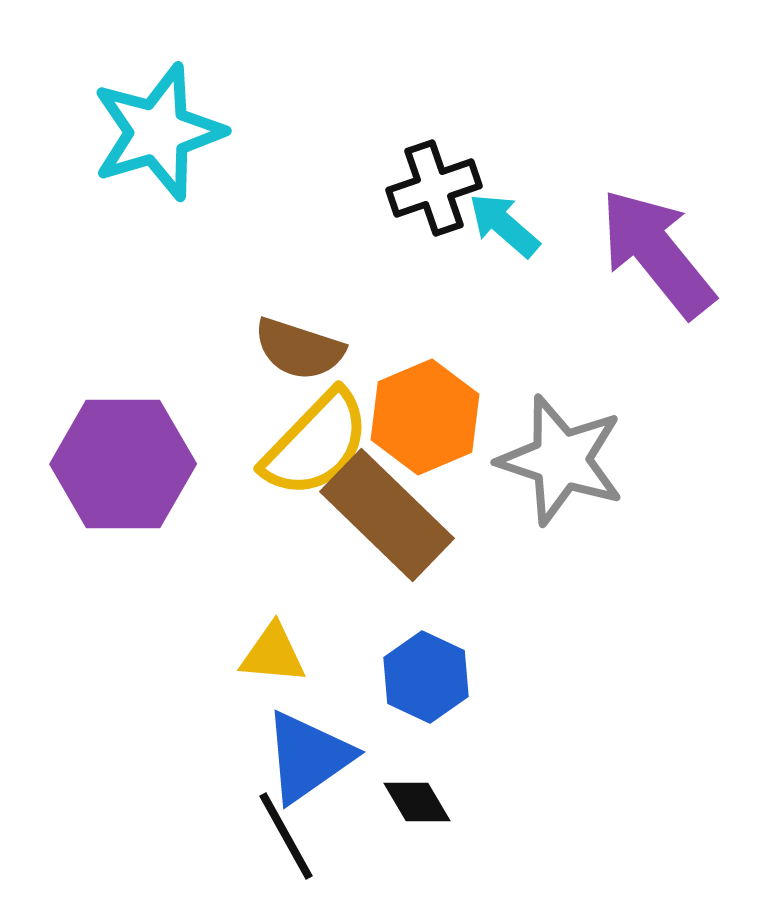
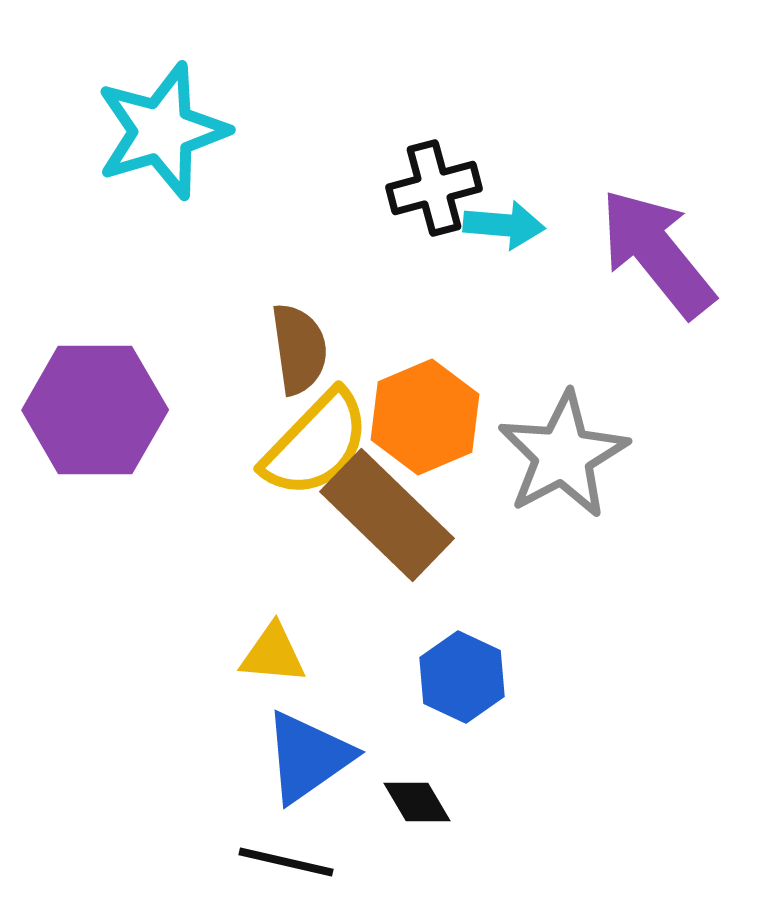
cyan star: moved 4 px right, 1 px up
black cross: rotated 4 degrees clockwise
cyan arrow: rotated 144 degrees clockwise
brown semicircle: rotated 116 degrees counterclockwise
gray star: moved 2 px right, 5 px up; rotated 26 degrees clockwise
purple hexagon: moved 28 px left, 54 px up
blue hexagon: moved 36 px right
black line: moved 26 px down; rotated 48 degrees counterclockwise
